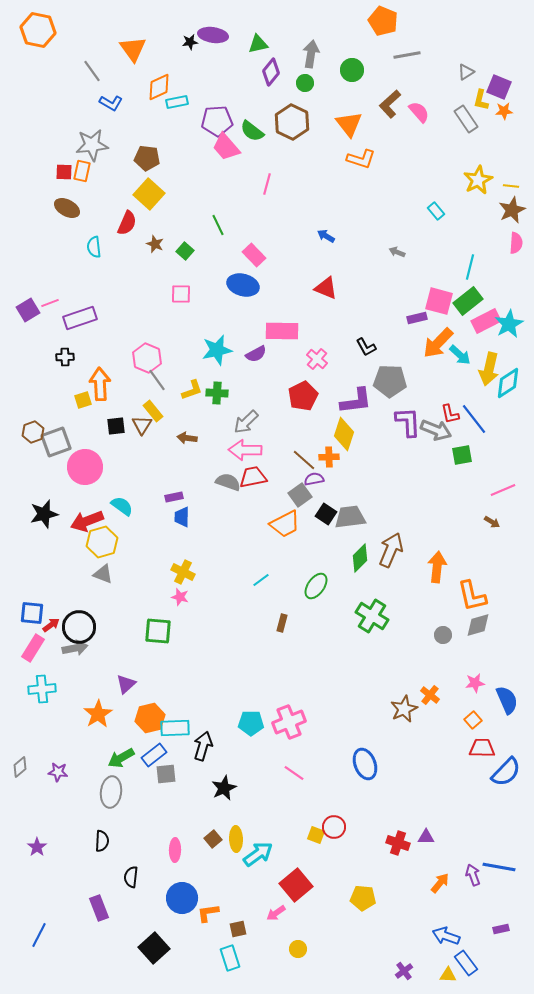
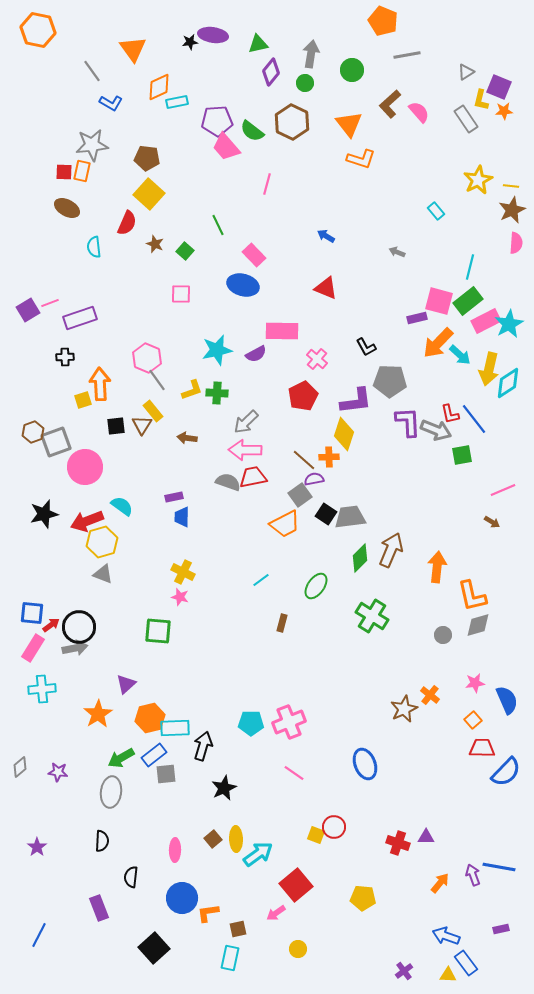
cyan rectangle at (230, 958): rotated 30 degrees clockwise
